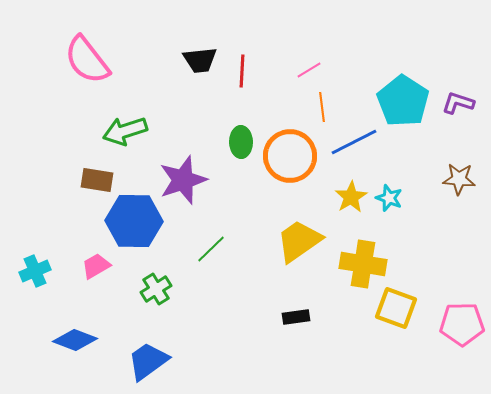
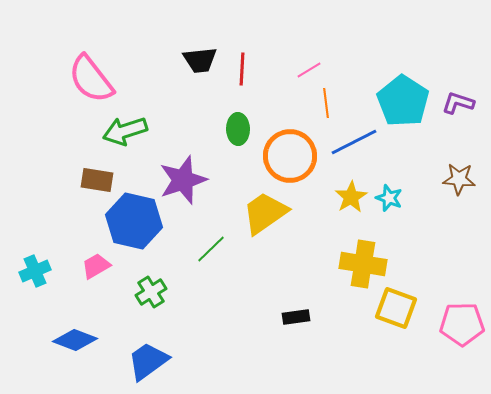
pink semicircle: moved 4 px right, 19 px down
red line: moved 2 px up
orange line: moved 4 px right, 4 px up
green ellipse: moved 3 px left, 13 px up
blue hexagon: rotated 12 degrees clockwise
yellow trapezoid: moved 34 px left, 28 px up
green cross: moved 5 px left, 3 px down
